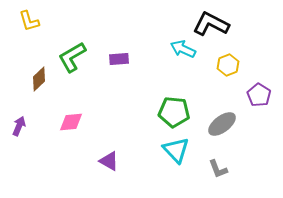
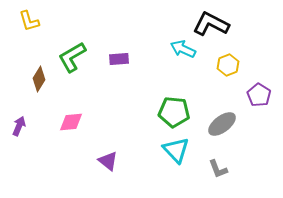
brown diamond: rotated 15 degrees counterclockwise
purple triangle: moved 1 px left; rotated 10 degrees clockwise
